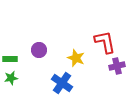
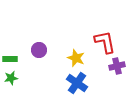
blue cross: moved 15 px right
